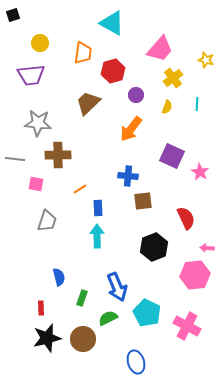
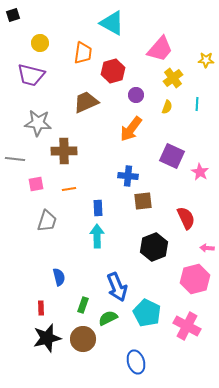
yellow star: rotated 14 degrees counterclockwise
purple trapezoid: rotated 20 degrees clockwise
brown trapezoid: moved 2 px left, 1 px up; rotated 20 degrees clockwise
brown cross: moved 6 px right, 4 px up
pink square: rotated 21 degrees counterclockwise
orange line: moved 11 px left; rotated 24 degrees clockwise
pink hexagon: moved 4 px down; rotated 8 degrees counterclockwise
green rectangle: moved 1 px right, 7 px down
